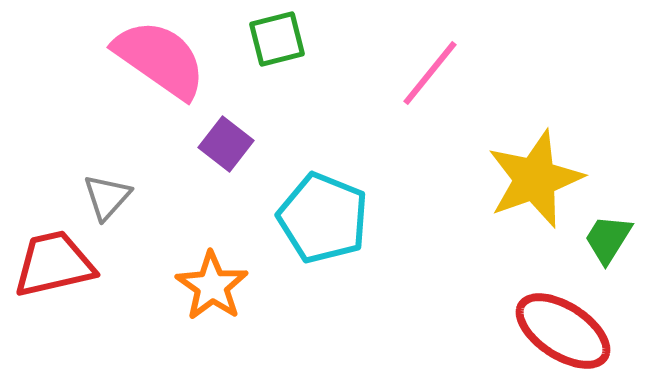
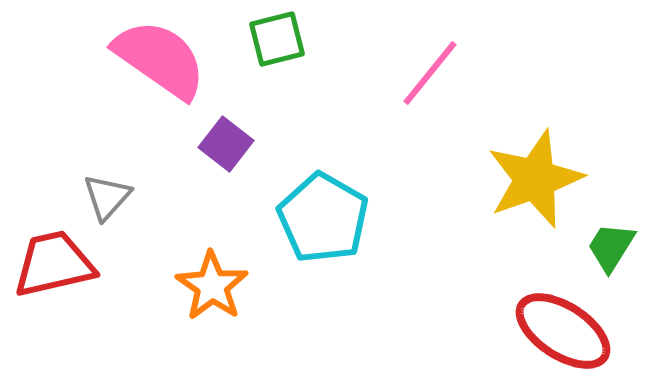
cyan pentagon: rotated 8 degrees clockwise
green trapezoid: moved 3 px right, 8 px down
